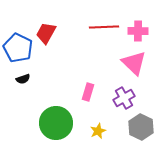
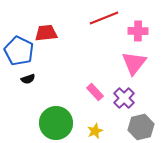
red line: moved 9 px up; rotated 20 degrees counterclockwise
red trapezoid: rotated 55 degrees clockwise
blue pentagon: moved 1 px right, 3 px down
pink triangle: rotated 24 degrees clockwise
black semicircle: moved 5 px right
pink rectangle: moved 7 px right; rotated 60 degrees counterclockwise
purple cross: rotated 15 degrees counterclockwise
gray hexagon: rotated 20 degrees clockwise
yellow star: moved 3 px left
